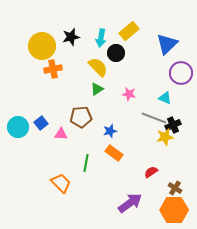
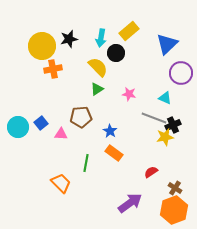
black star: moved 2 px left, 2 px down
blue star: rotated 24 degrees counterclockwise
orange hexagon: rotated 20 degrees counterclockwise
